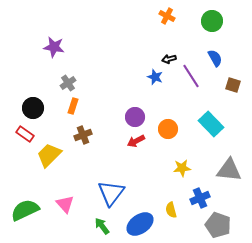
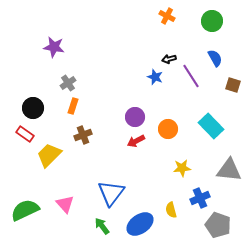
cyan rectangle: moved 2 px down
